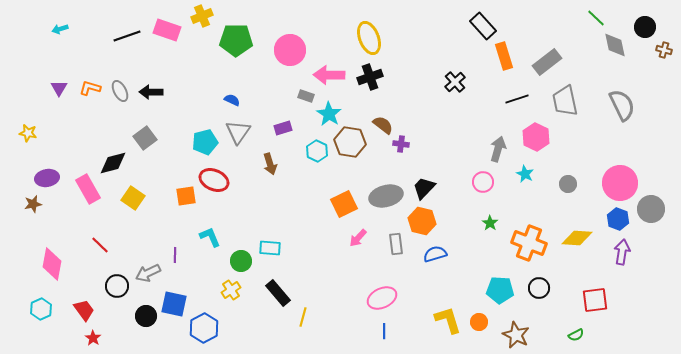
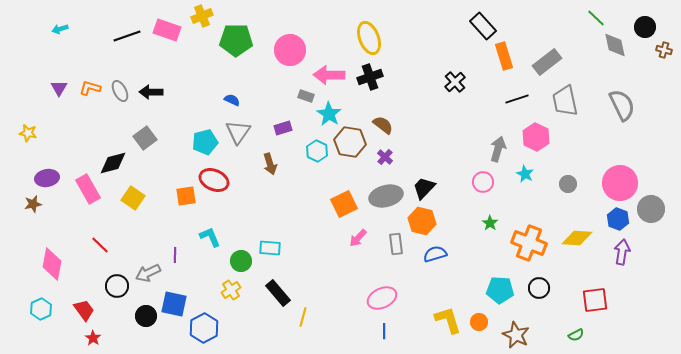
purple cross at (401, 144): moved 16 px left, 13 px down; rotated 35 degrees clockwise
